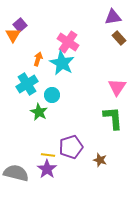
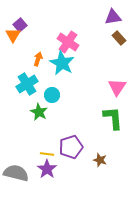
yellow line: moved 1 px left, 1 px up
